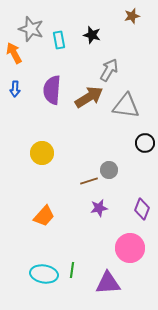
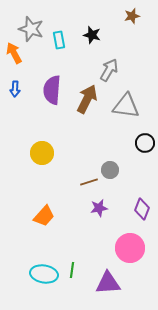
brown arrow: moved 2 px left, 2 px down; rotated 32 degrees counterclockwise
gray circle: moved 1 px right
brown line: moved 1 px down
